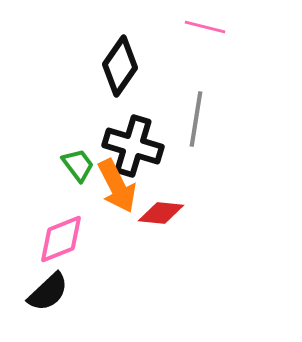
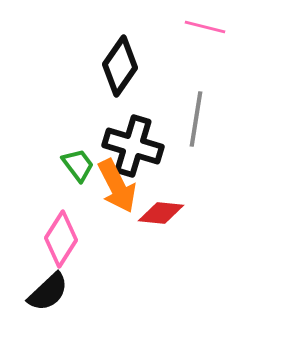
pink diamond: rotated 36 degrees counterclockwise
